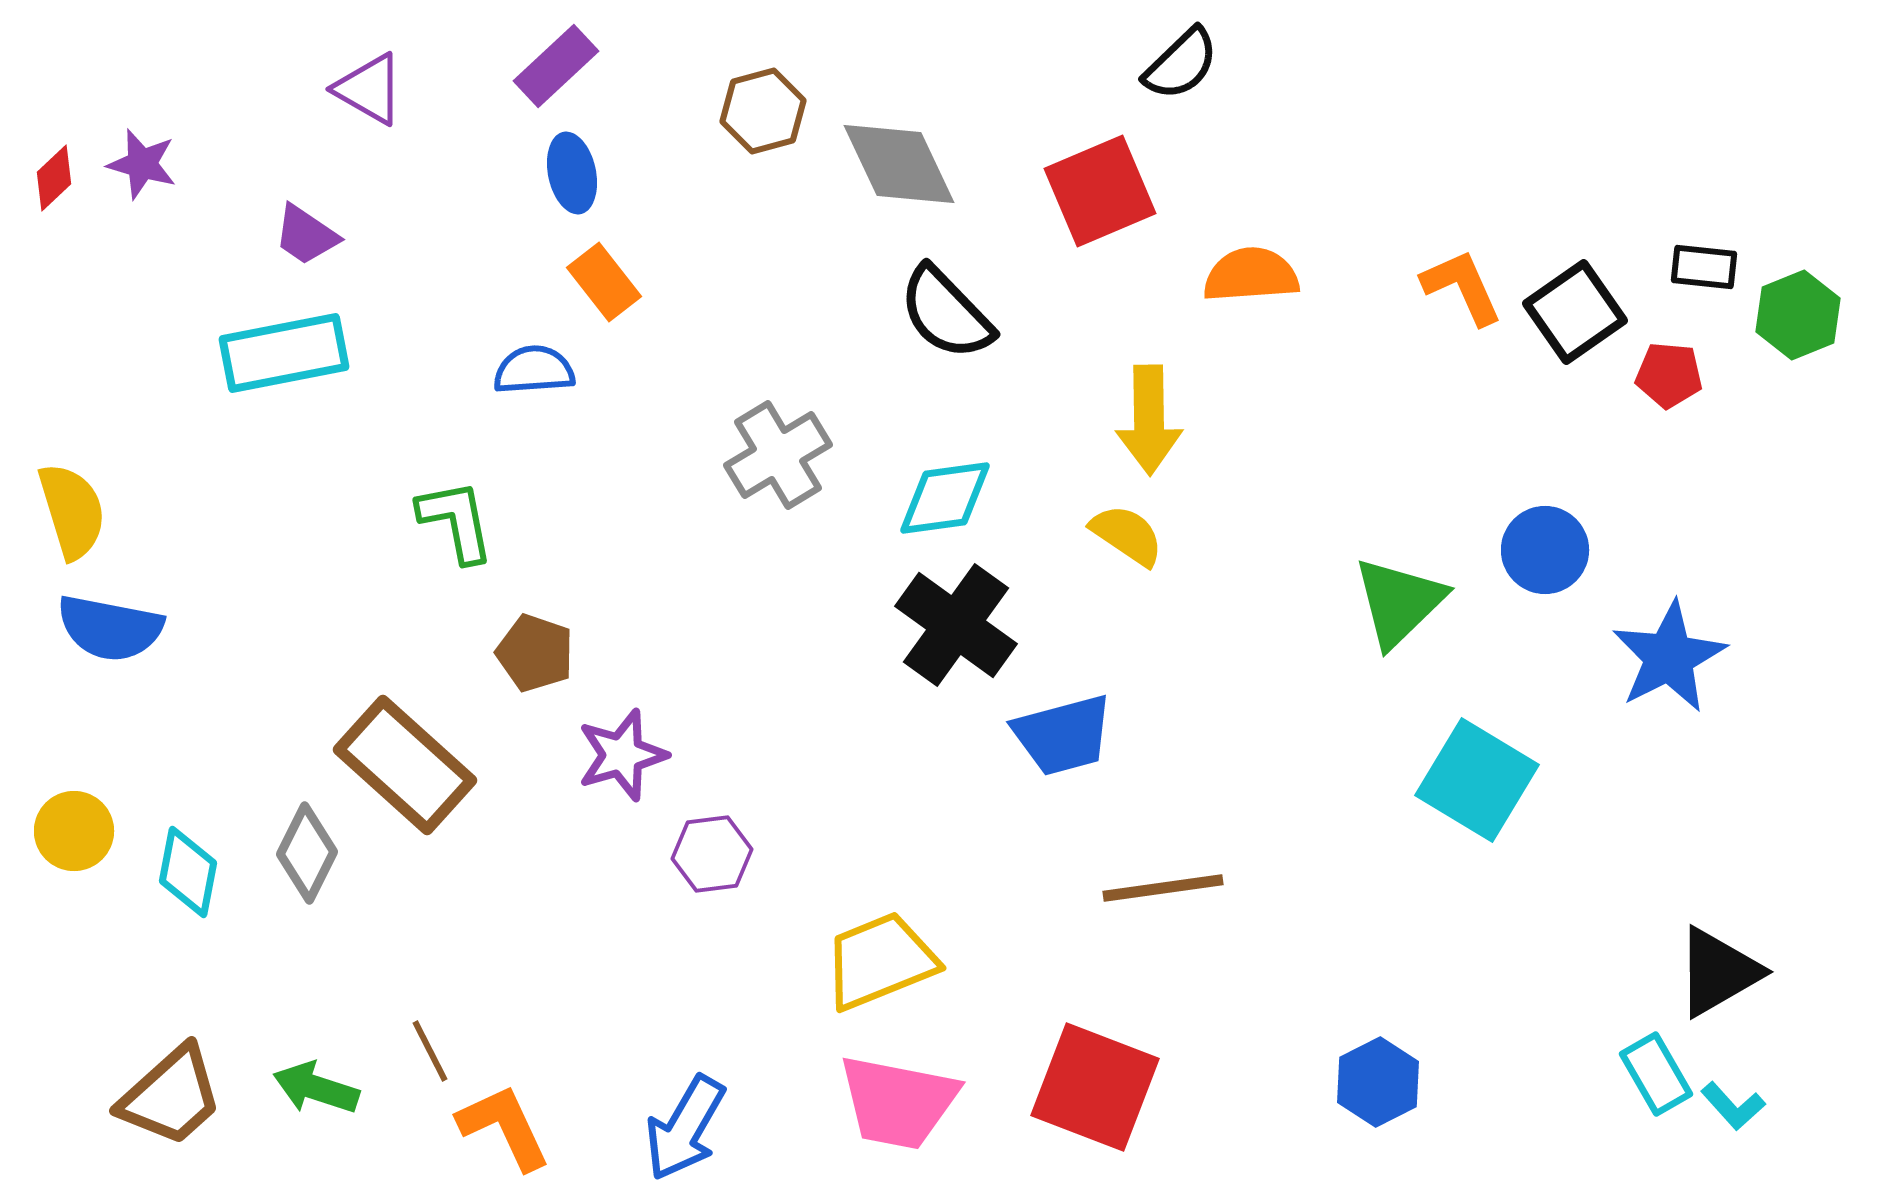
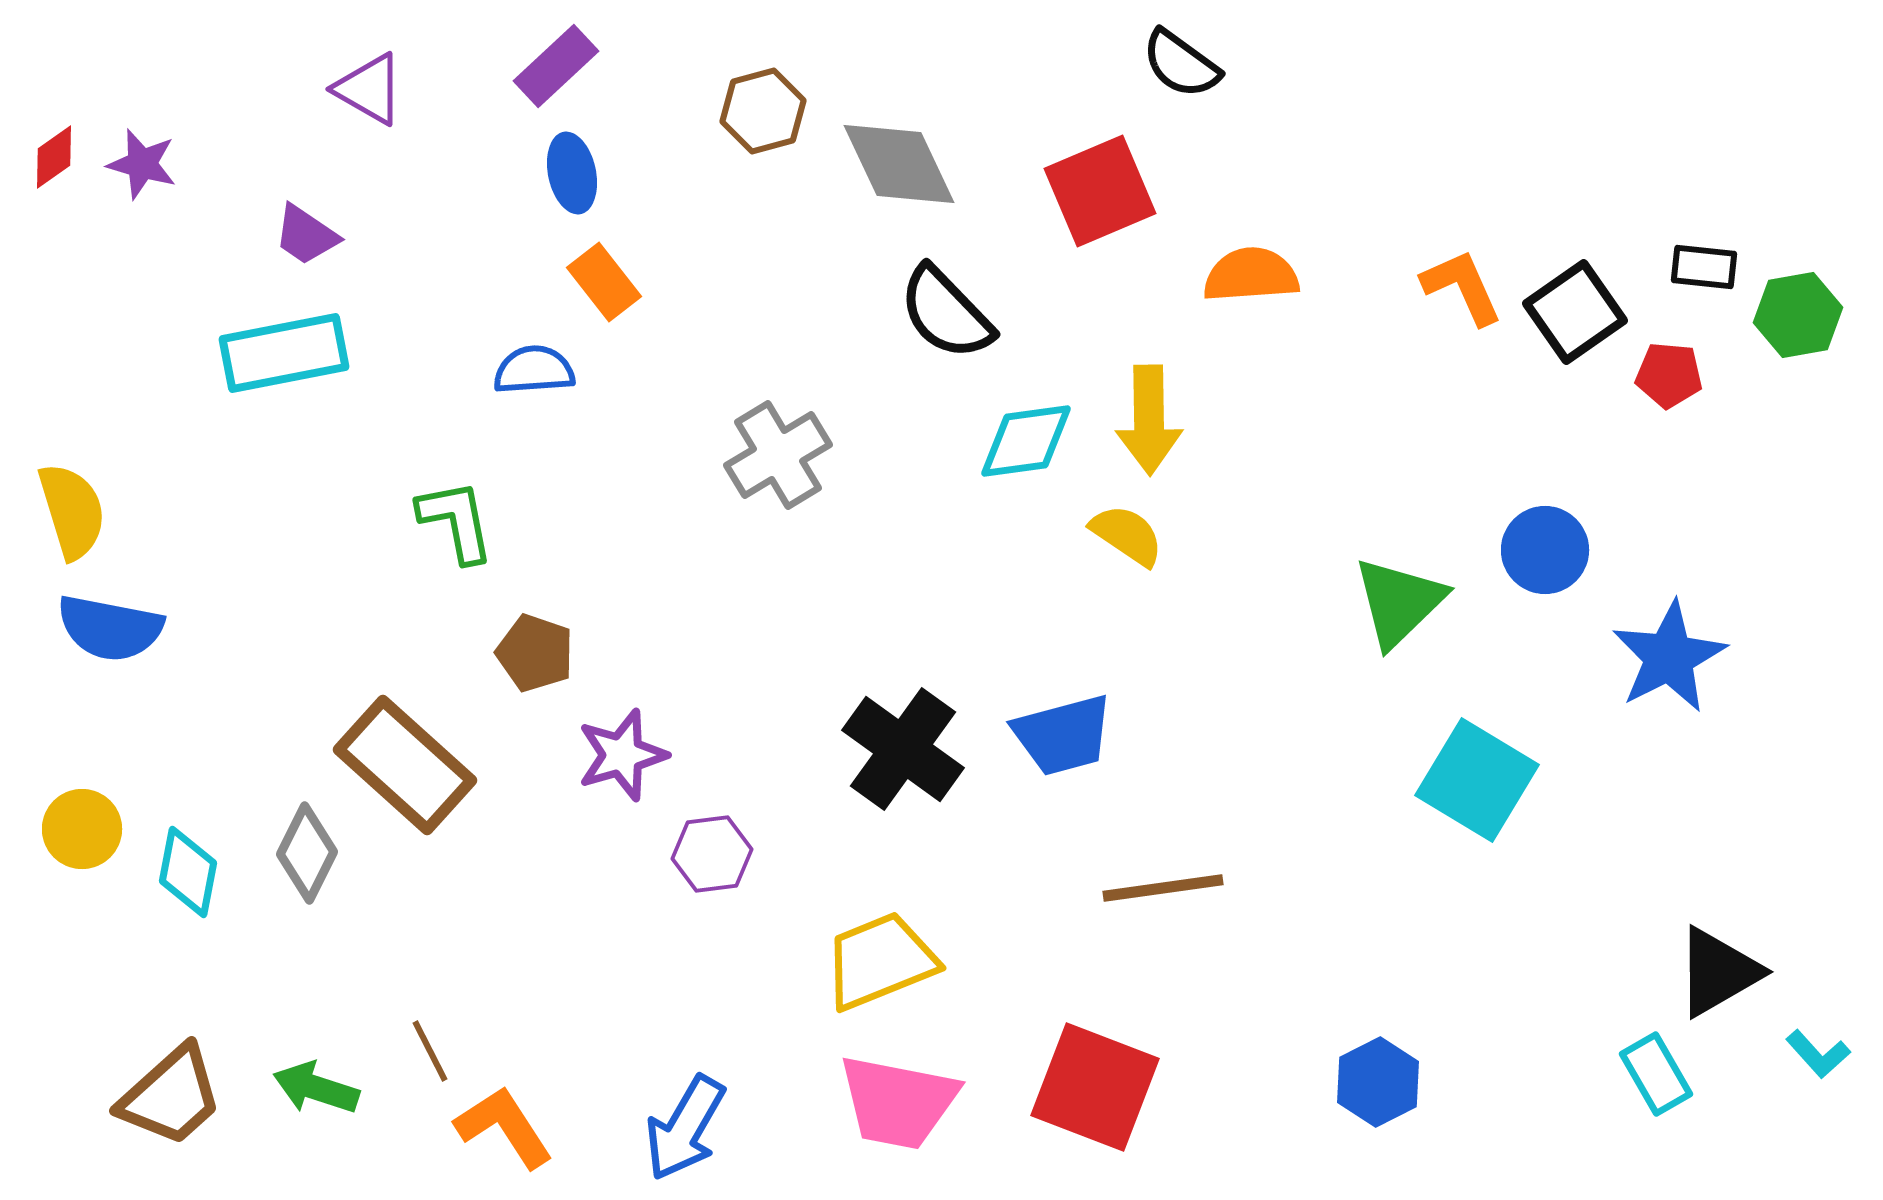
black semicircle at (1181, 64): rotated 80 degrees clockwise
red diamond at (54, 178): moved 21 px up; rotated 8 degrees clockwise
green hexagon at (1798, 315): rotated 12 degrees clockwise
cyan diamond at (945, 498): moved 81 px right, 57 px up
black cross at (956, 625): moved 53 px left, 124 px down
yellow circle at (74, 831): moved 8 px right, 2 px up
cyan L-shape at (1733, 1106): moved 85 px right, 52 px up
orange L-shape at (504, 1127): rotated 8 degrees counterclockwise
